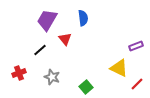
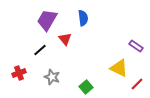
purple rectangle: rotated 56 degrees clockwise
